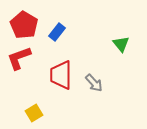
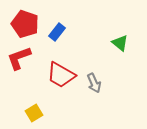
red pentagon: moved 1 px right, 1 px up; rotated 12 degrees counterclockwise
green triangle: moved 1 px left, 1 px up; rotated 12 degrees counterclockwise
red trapezoid: rotated 60 degrees counterclockwise
gray arrow: rotated 18 degrees clockwise
